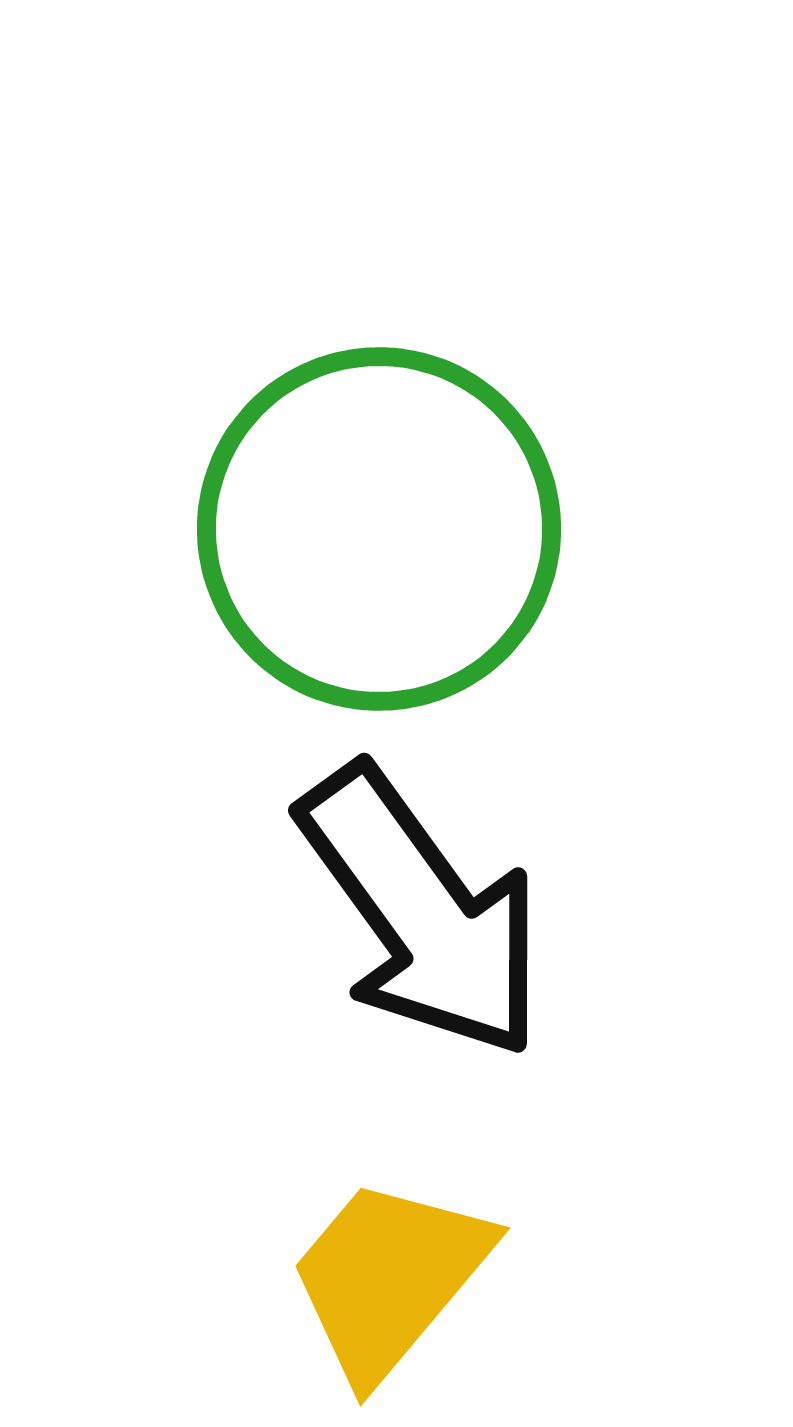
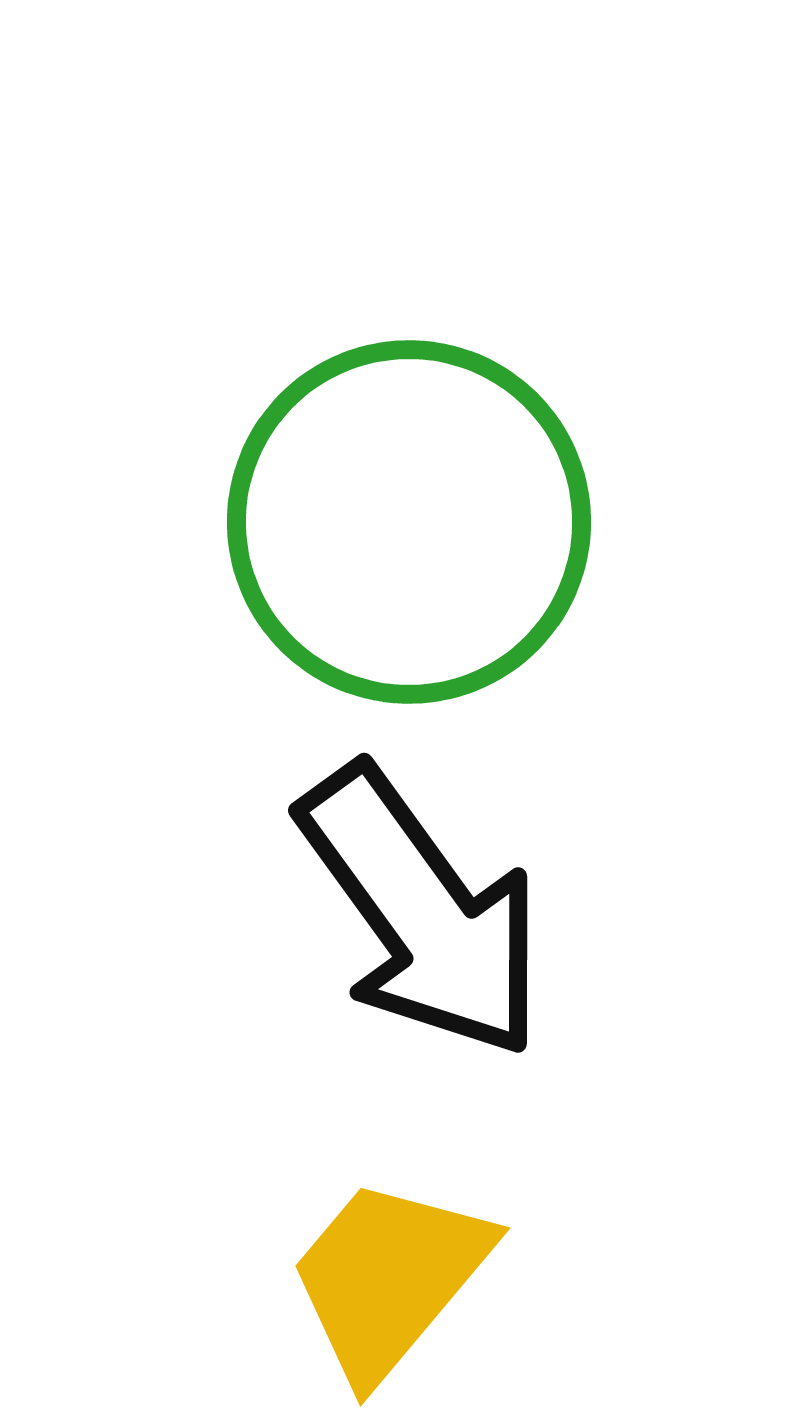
green circle: moved 30 px right, 7 px up
